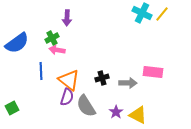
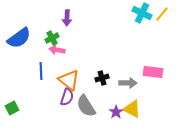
blue semicircle: moved 2 px right, 5 px up
yellow triangle: moved 6 px left, 6 px up
